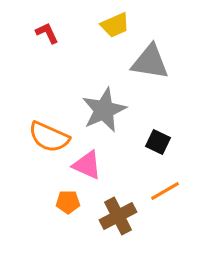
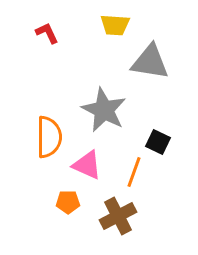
yellow trapezoid: rotated 28 degrees clockwise
gray star: rotated 21 degrees counterclockwise
orange semicircle: rotated 114 degrees counterclockwise
orange line: moved 31 px left, 19 px up; rotated 40 degrees counterclockwise
